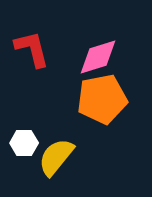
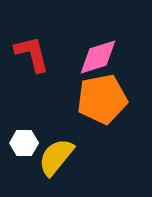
red L-shape: moved 5 px down
